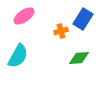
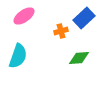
blue rectangle: moved 1 px right, 1 px up; rotated 15 degrees clockwise
cyan semicircle: rotated 10 degrees counterclockwise
